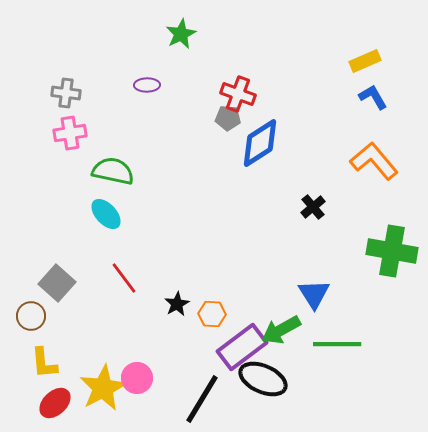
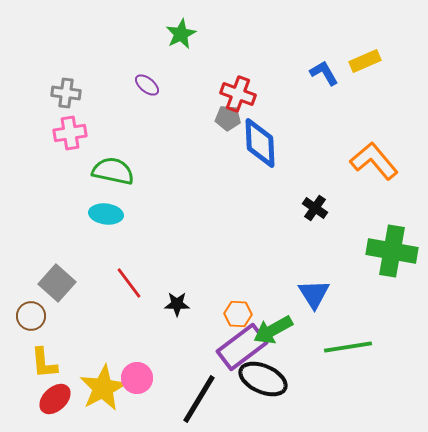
purple ellipse: rotated 40 degrees clockwise
blue L-shape: moved 49 px left, 24 px up
blue diamond: rotated 60 degrees counterclockwise
black cross: moved 2 px right, 1 px down; rotated 15 degrees counterclockwise
cyan ellipse: rotated 40 degrees counterclockwise
red line: moved 5 px right, 5 px down
black star: rotated 30 degrees clockwise
orange hexagon: moved 26 px right
green arrow: moved 8 px left
green line: moved 11 px right, 3 px down; rotated 9 degrees counterclockwise
black line: moved 3 px left
red ellipse: moved 4 px up
